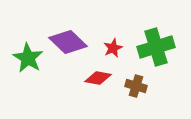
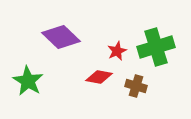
purple diamond: moved 7 px left, 5 px up
red star: moved 4 px right, 3 px down
green star: moved 23 px down
red diamond: moved 1 px right, 1 px up
